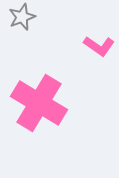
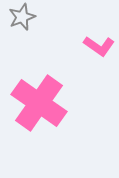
pink cross: rotated 4 degrees clockwise
